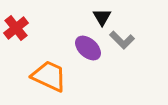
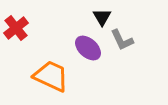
gray L-shape: rotated 20 degrees clockwise
orange trapezoid: moved 2 px right
